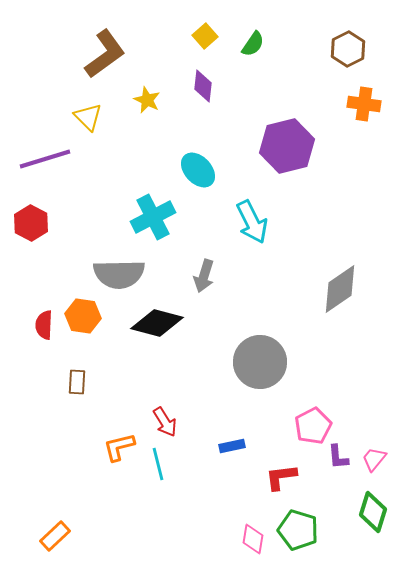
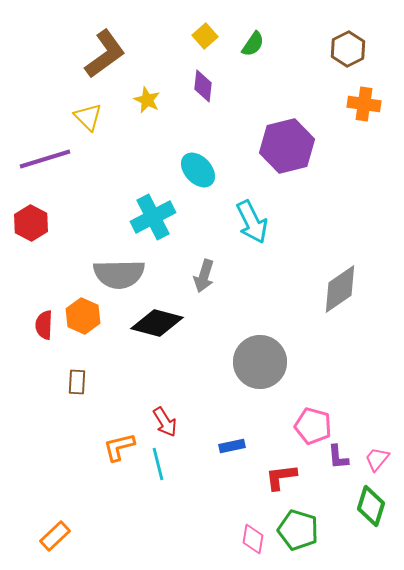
orange hexagon: rotated 16 degrees clockwise
pink pentagon: rotated 30 degrees counterclockwise
pink trapezoid: moved 3 px right
green diamond: moved 2 px left, 6 px up
